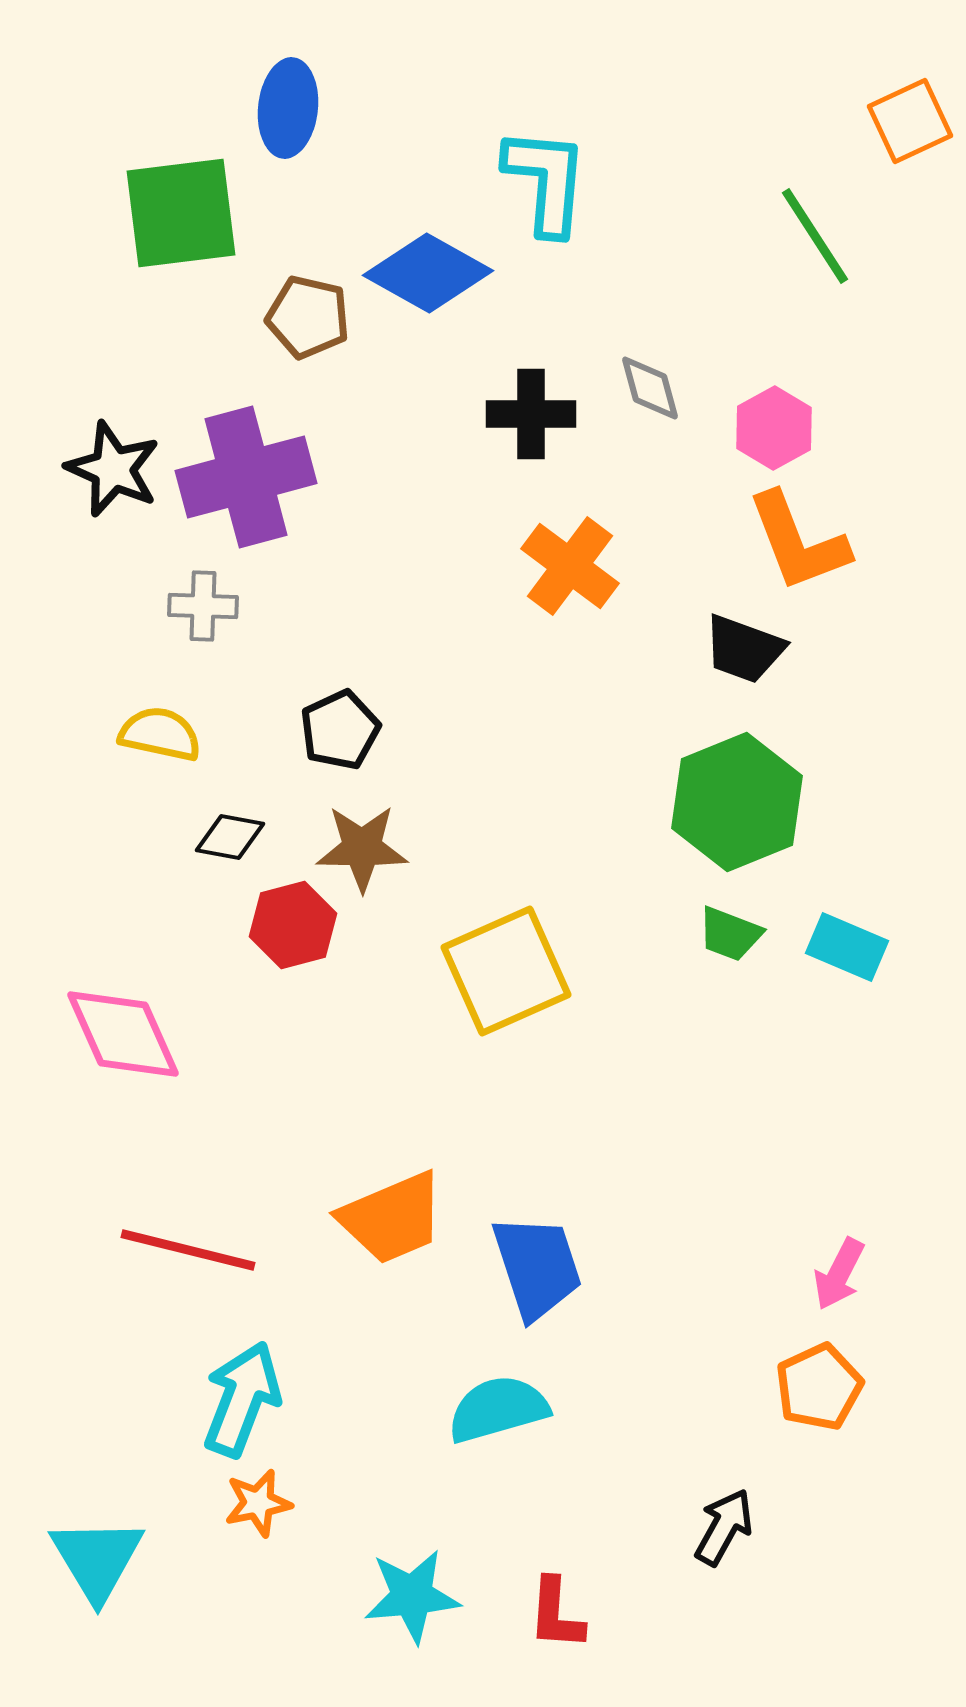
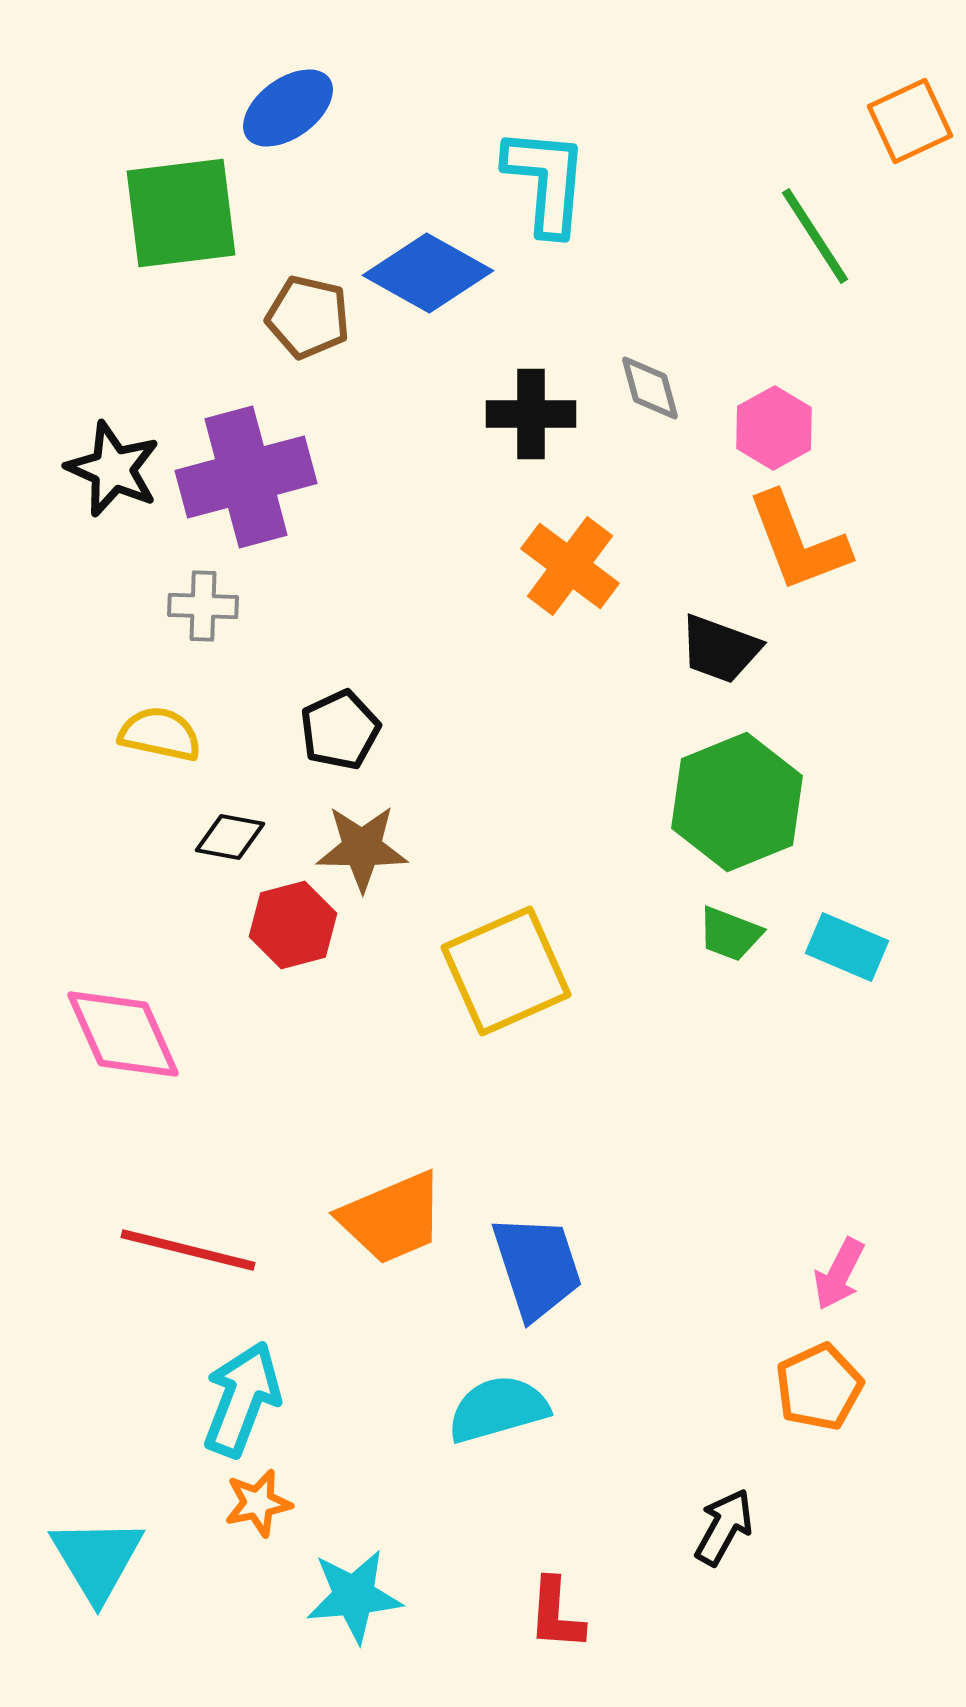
blue ellipse: rotated 48 degrees clockwise
black trapezoid: moved 24 px left
cyan star: moved 58 px left
